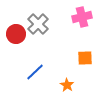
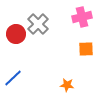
orange square: moved 1 px right, 9 px up
blue line: moved 22 px left, 6 px down
orange star: rotated 24 degrees counterclockwise
